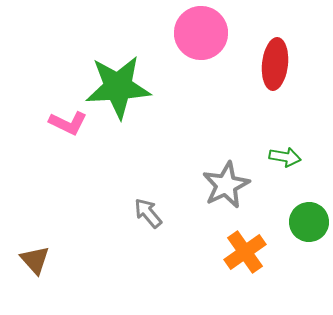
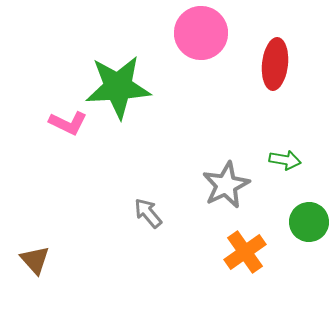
green arrow: moved 3 px down
